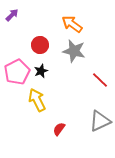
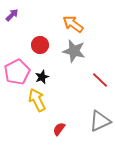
orange arrow: moved 1 px right
black star: moved 1 px right, 6 px down
